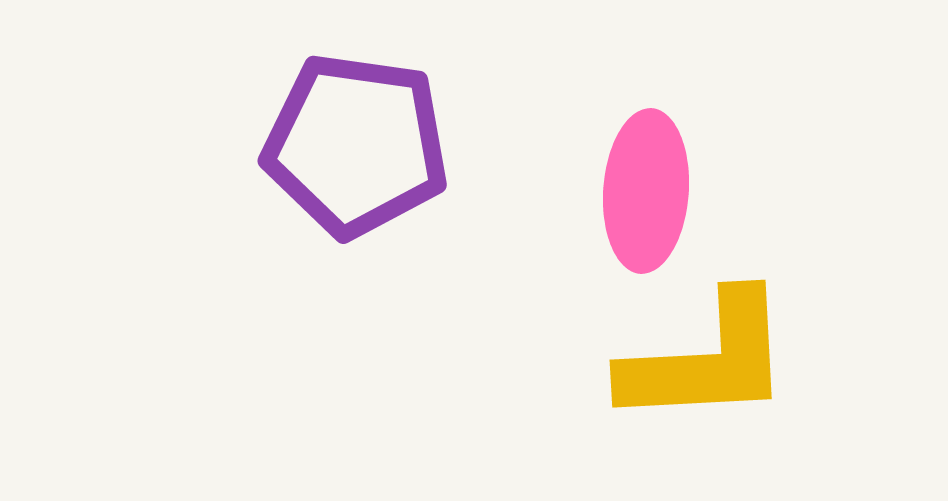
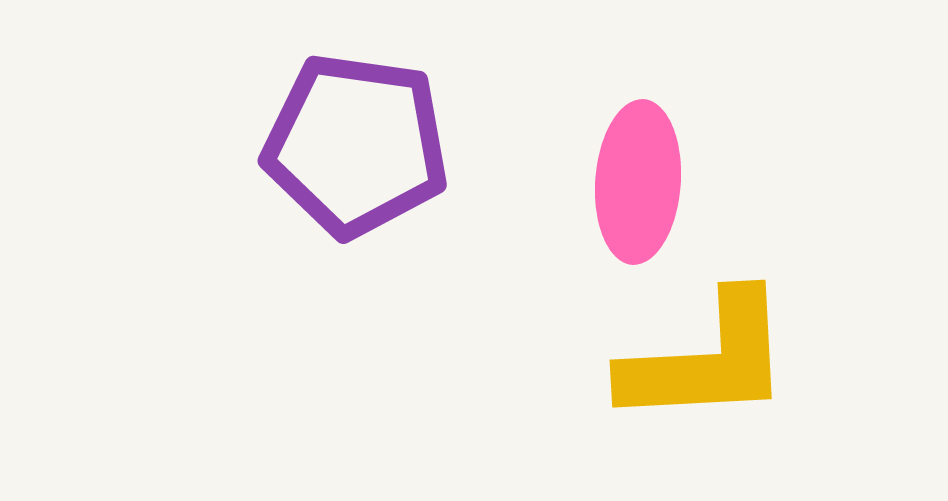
pink ellipse: moved 8 px left, 9 px up
